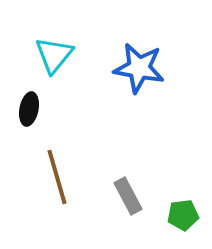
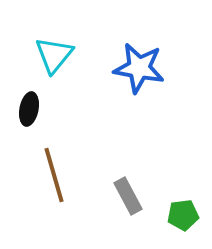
brown line: moved 3 px left, 2 px up
